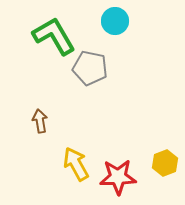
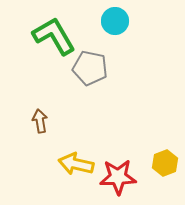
yellow arrow: rotated 48 degrees counterclockwise
